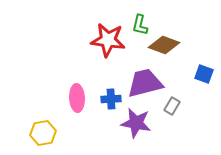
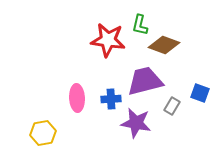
blue square: moved 4 px left, 19 px down
purple trapezoid: moved 2 px up
